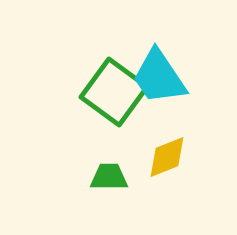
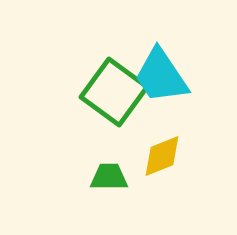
cyan trapezoid: moved 2 px right, 1 px up
yellow diamond: moved 5 px left, 1 px up
